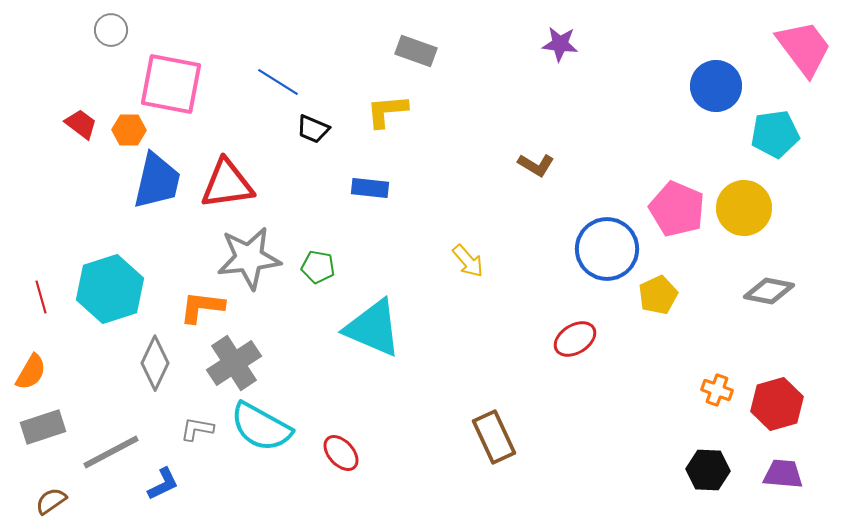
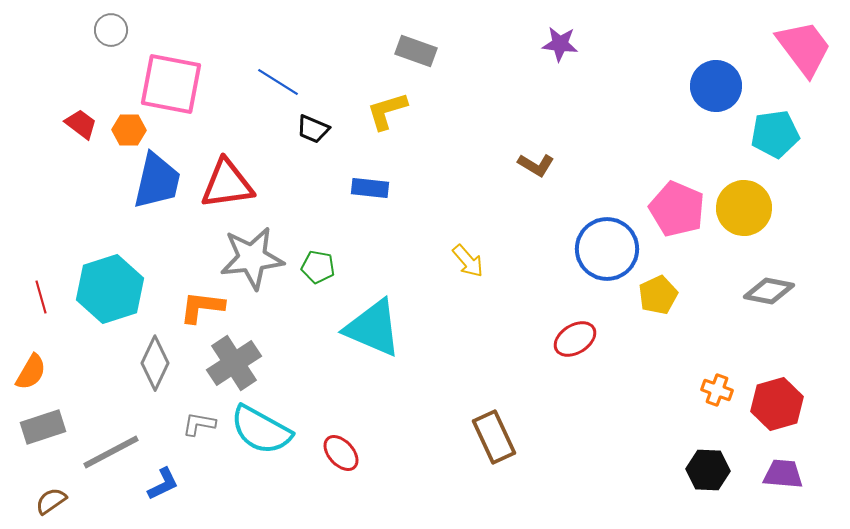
yellow L-shape at (387, 111): rotated 12 degrees counterclockwise
gray star at (249, 258): moved 3 px right
cyan semicircle at (261, 427): moved 3 px down
gray L-shape at (197, 429): moved 2 px right, 5 px up
